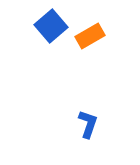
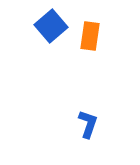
orange rectangle: rotated 52 degrees counterclockwise
